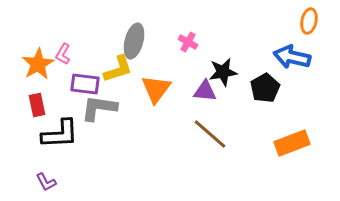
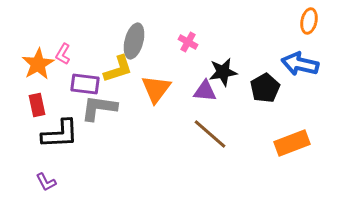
blue arrow: moved 8 px right, 7 px down
